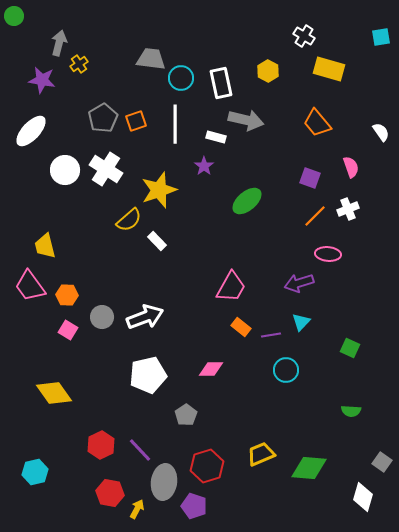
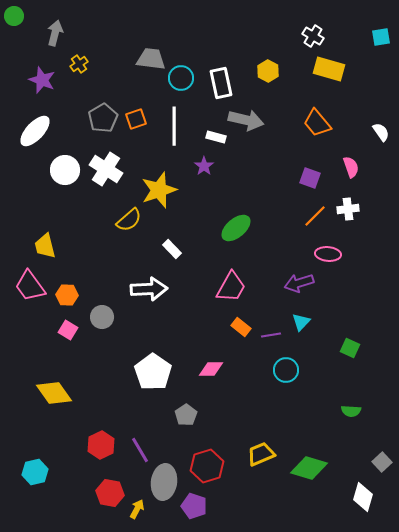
white cross at (304, 36): moved 9 px right
gray arrow at (59, 43): moved 4 px left, 10 px up
purple star at (42, 80): rotated 12 degrees clockwise
orange square at (136, 121): moved 2 px up
white line at (175, 124): moved 1 px left, 2 px down
white ellipse at (31, 131): moved 4 px right
green ellipse at (247, 201): moved 11 px left, 27 px down
white cross at (348, 209): rotated 15 degrees clockwise
white rectangle at (157, 241): moved 15 px right, 8 px down
white arrow at (145, 317): moved 4 px right, 28 px up; rotated 18 degrees clockwise
white pentagon at (148, 375): moved 5 px right, 3 px up; rotated 24 degrees counterclockwise
purple line at (140, 450): rotated 12 degrees clockwise
gray square at (382, 462): rotated 12 degrees clockwise
green diamond at (309, 468): rotated 12 degrees clockwise
